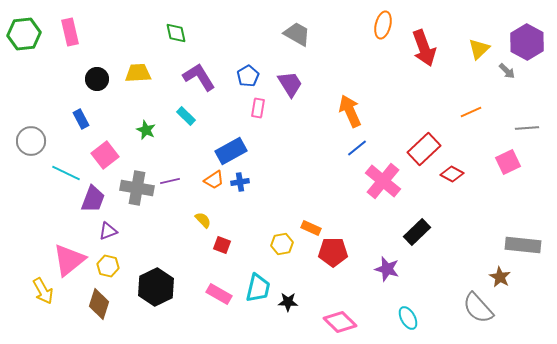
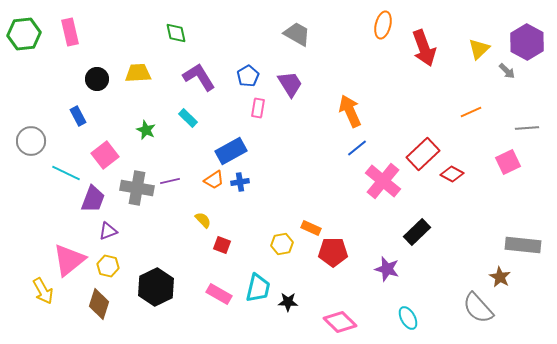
cyan rectangle at (186, 116): moved 2 px right, 2 px down
blue rectangle at (81, 119): moved 3 px left, 3 px up
red rectangle at (424, 149): moved 1 px left, 5 px down
